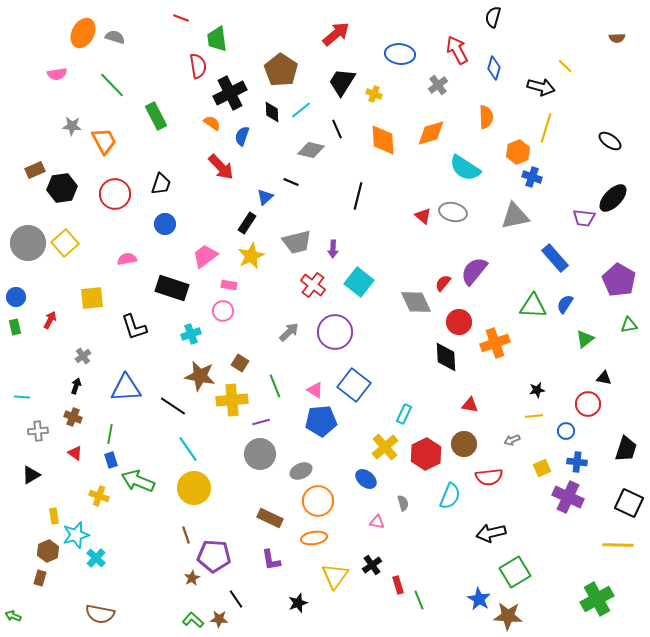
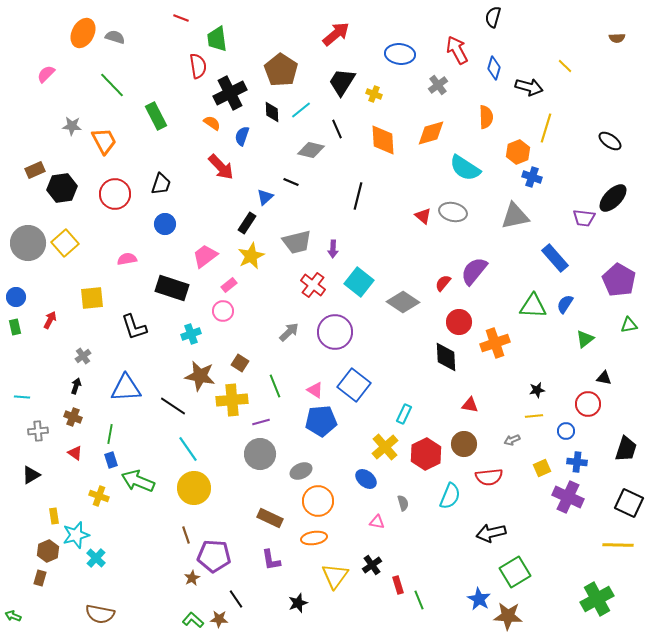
pink semicircle at (57, 74): moved 11 px left; rotated 144 degrees clockwise
black arrow at (541, 87): moved 12 px left
pink rectangle at (229, 285): rotated 49 degrees counterclockwise
gray diamond at (416, 302): moved 13 px left; rotated 32 degrees counterclockwise
